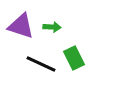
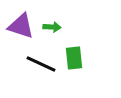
green rectangle: rotated 20 degrees clockwise
